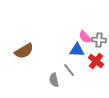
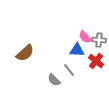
brown semicircle: moved 1 px right, 2 px down; rotated 12 degrees counterclockwise
gray semicircle: rotated 32 degrees counterclockwise
